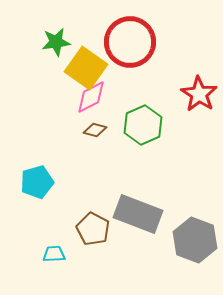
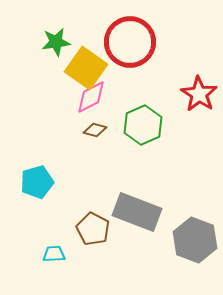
gray rectangle: moved 1 px left, 2 px up
